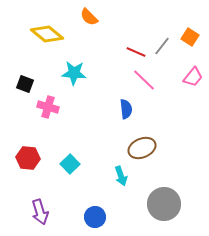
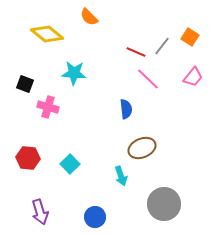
pink line: moved 4 px right, 1 px up
